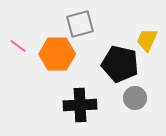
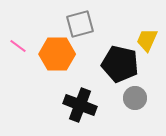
black cross: rotated 24 degrees clockwise
